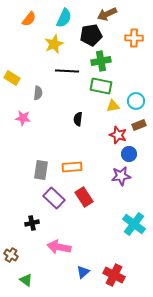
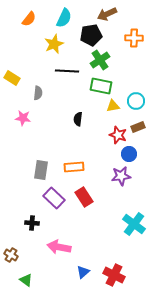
green cross: moved 1 px left, 1 px up; rotated 24 degrees counterclockwise
brown rectangle: moved 1 px left, 2 px down
orange rectangle: moved 2 px right
black cross: rotated 16 degrees clockwise
